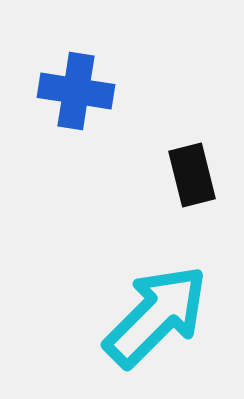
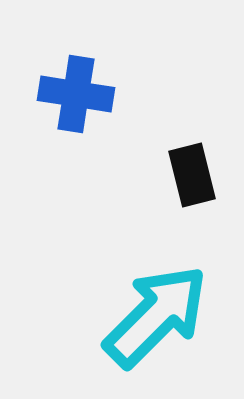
blue cross: moved 3 px down
